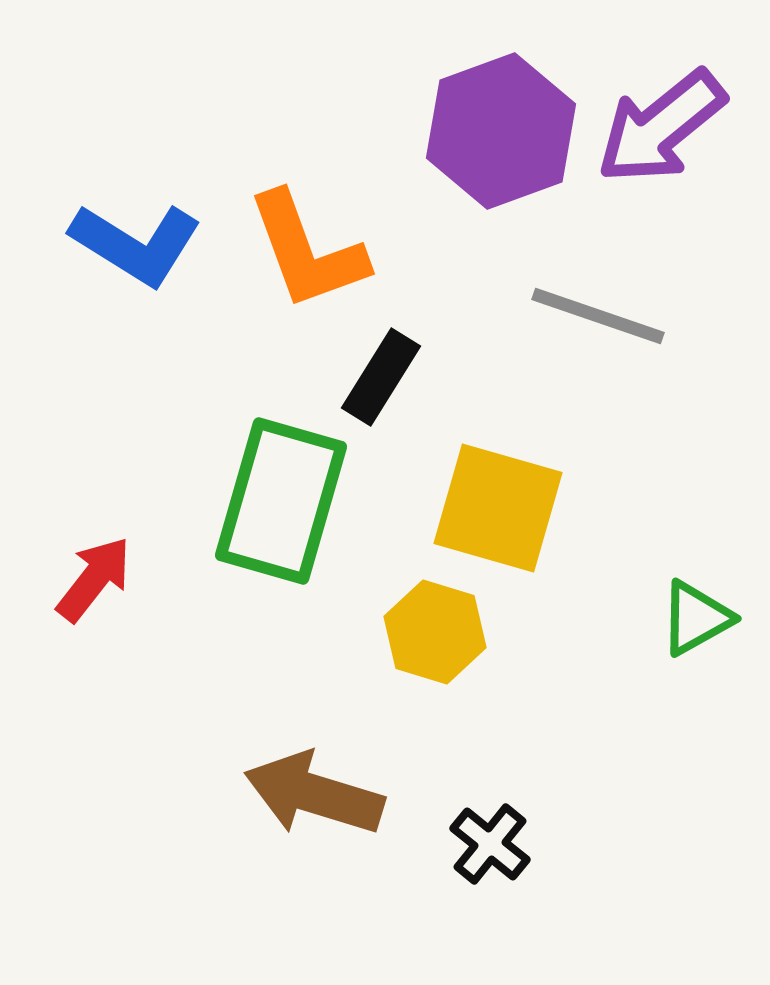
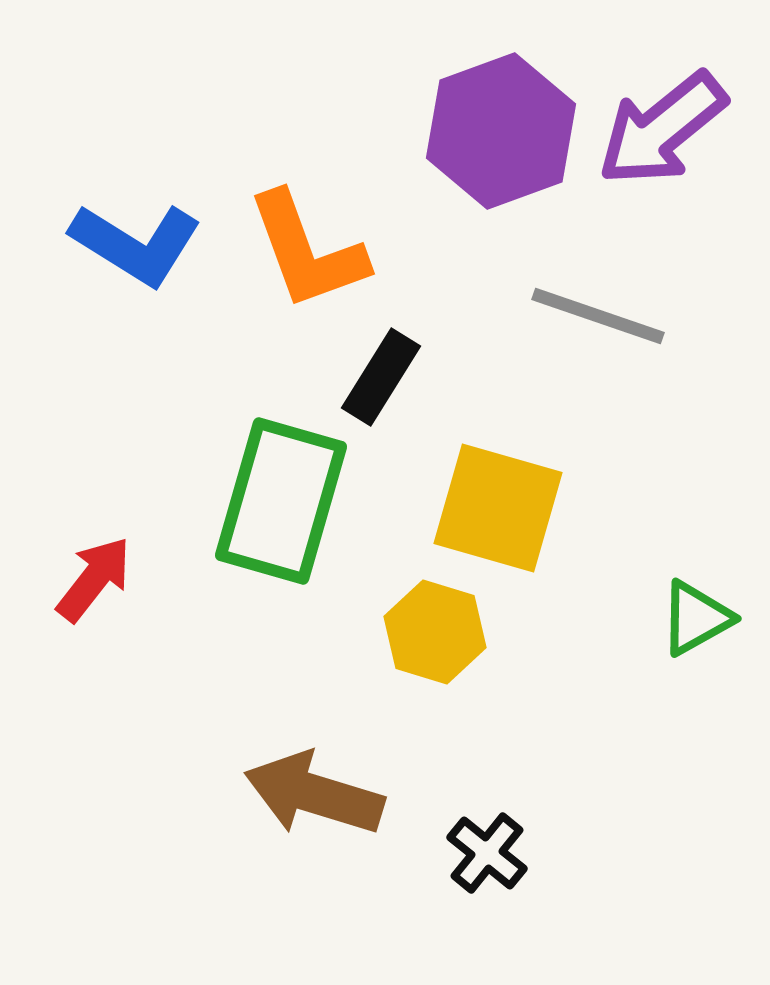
purple arrow: moved 1 px right, 2 px down
black cross: moved 3 px left, 9 px down
